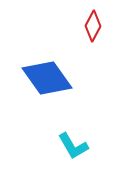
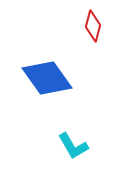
red diamond: rotated 12 degrees counterclockwise
